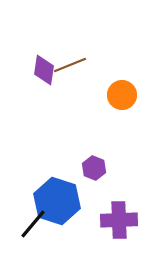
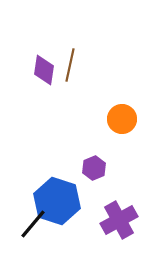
brown line: rotated 56 degrees counterclockwise
orange circle: moved 24 px down
purple hexagon: rotated 15 degrees clockwise
purple cross: rotated 27 degrees counterclockwise
